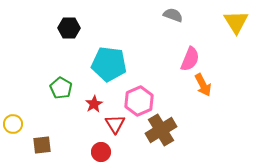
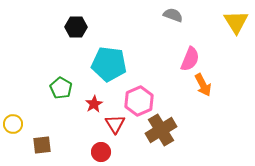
black hexagon: moved 7 px right, 1 px up
